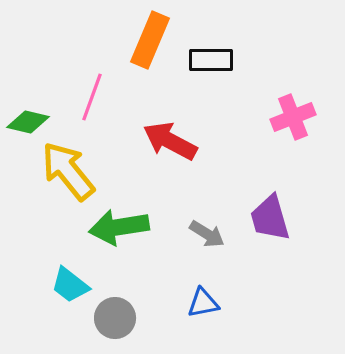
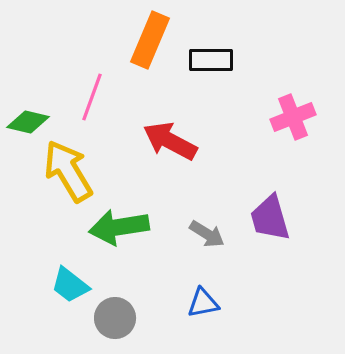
yellow arrow: rotated 8 degrees clockwise
